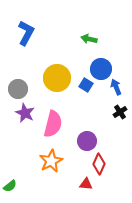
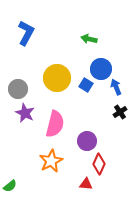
pink semicircle: moved 2 px right
